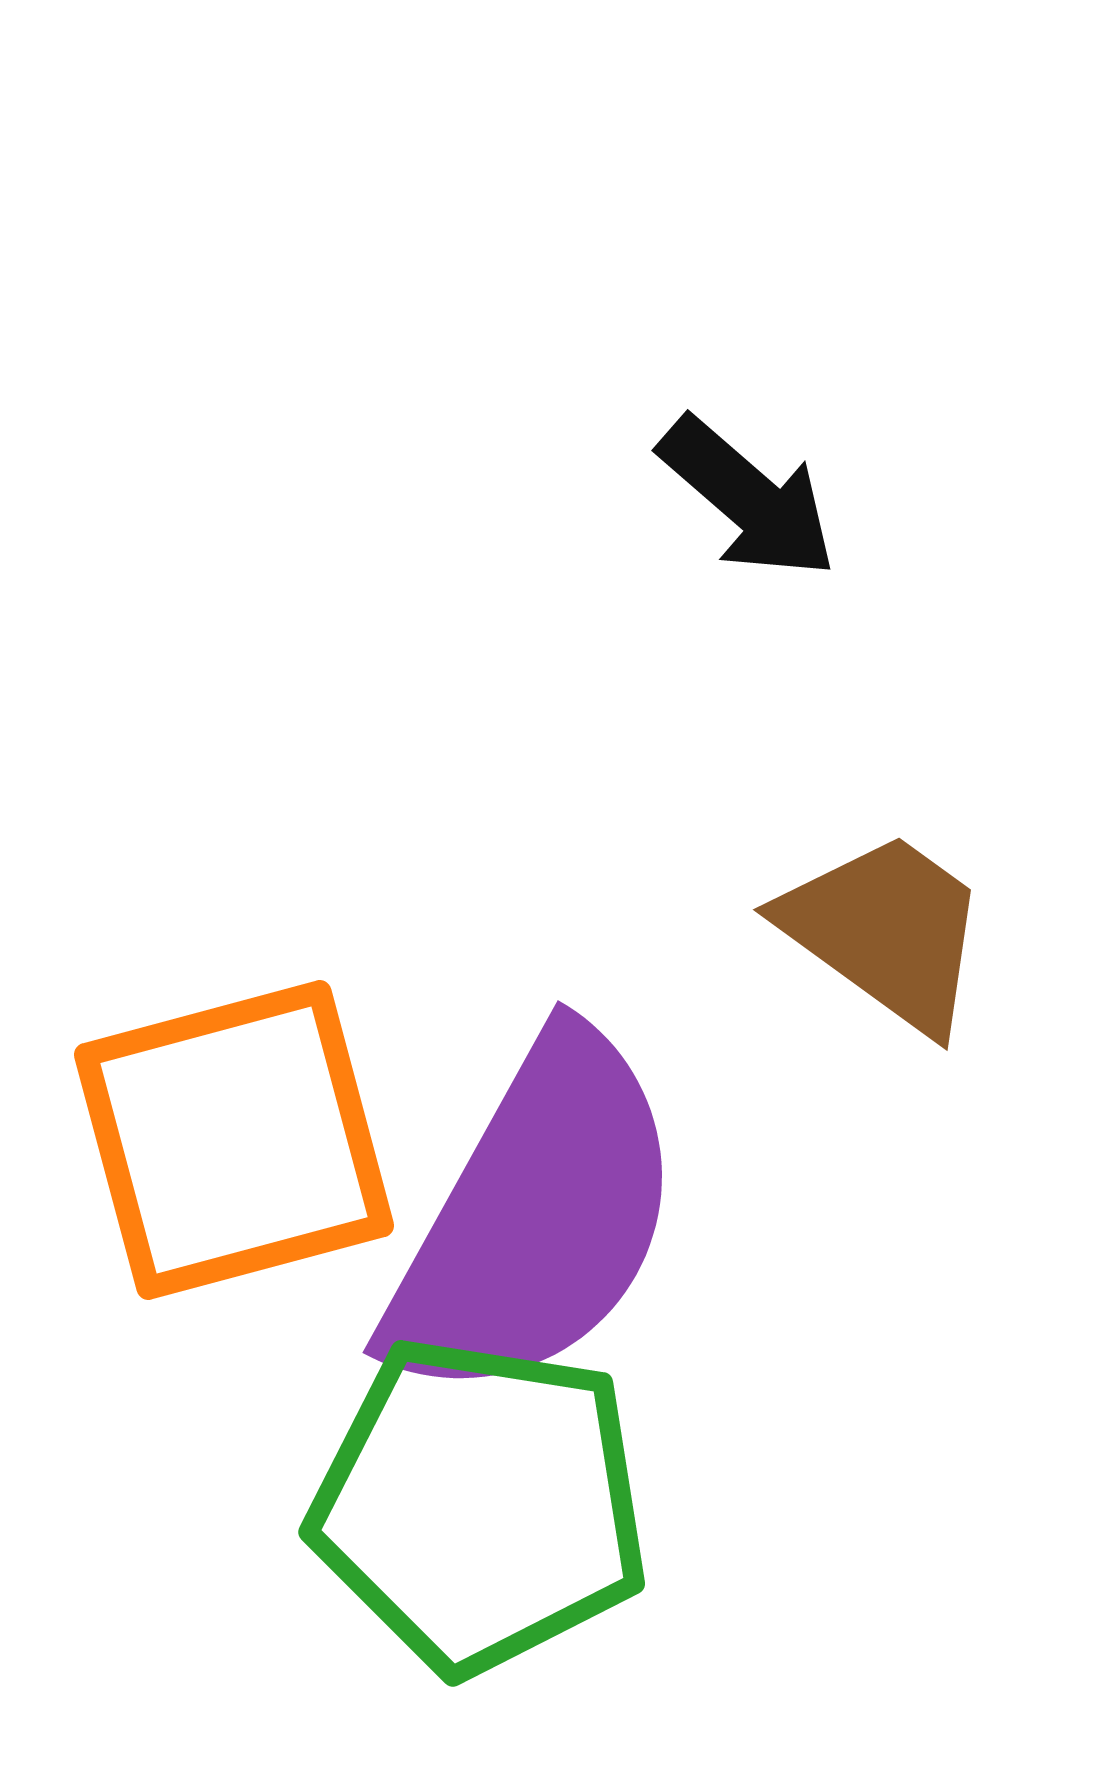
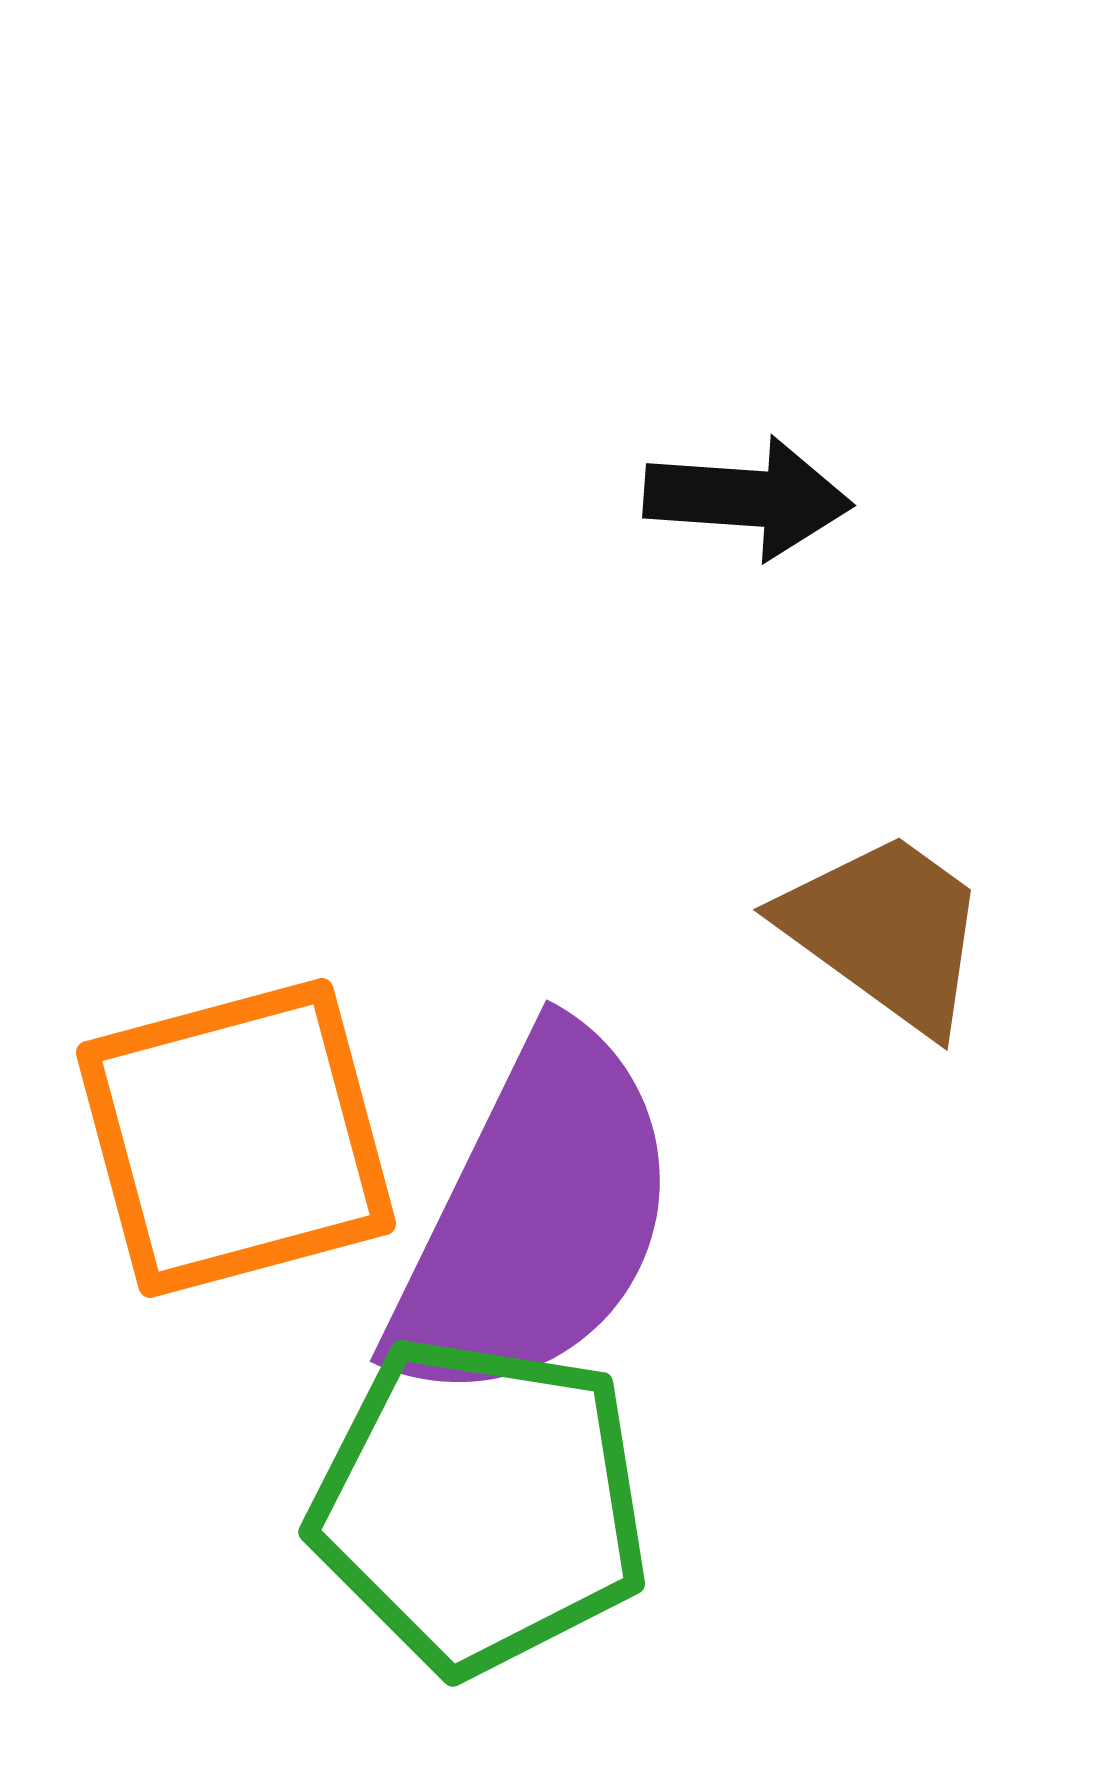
black arrow: rotated 37 degrees counterclockwise
orange square: moved 2 px right, 2 px up
purple semicircle: rotated 3 degrees counterclockwise
